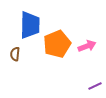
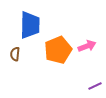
orange pentagon: moved 1 px right, 6 px down
